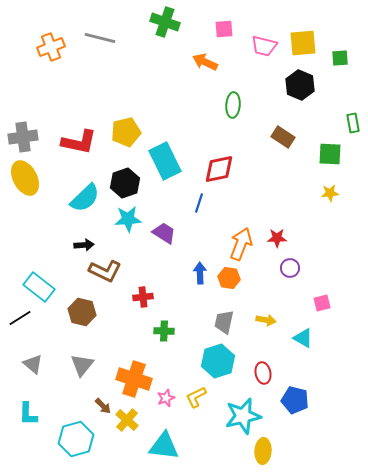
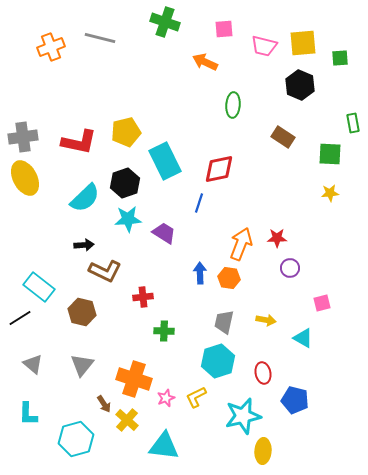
brown arrow at (103, 406): moved 1 px right, 2 px up; rotated 12 degrees clockwise
